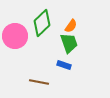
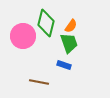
green diamond: moved 4 px right; rotated 32 degrees counterclockwise
pink circle: moved 8 px right
